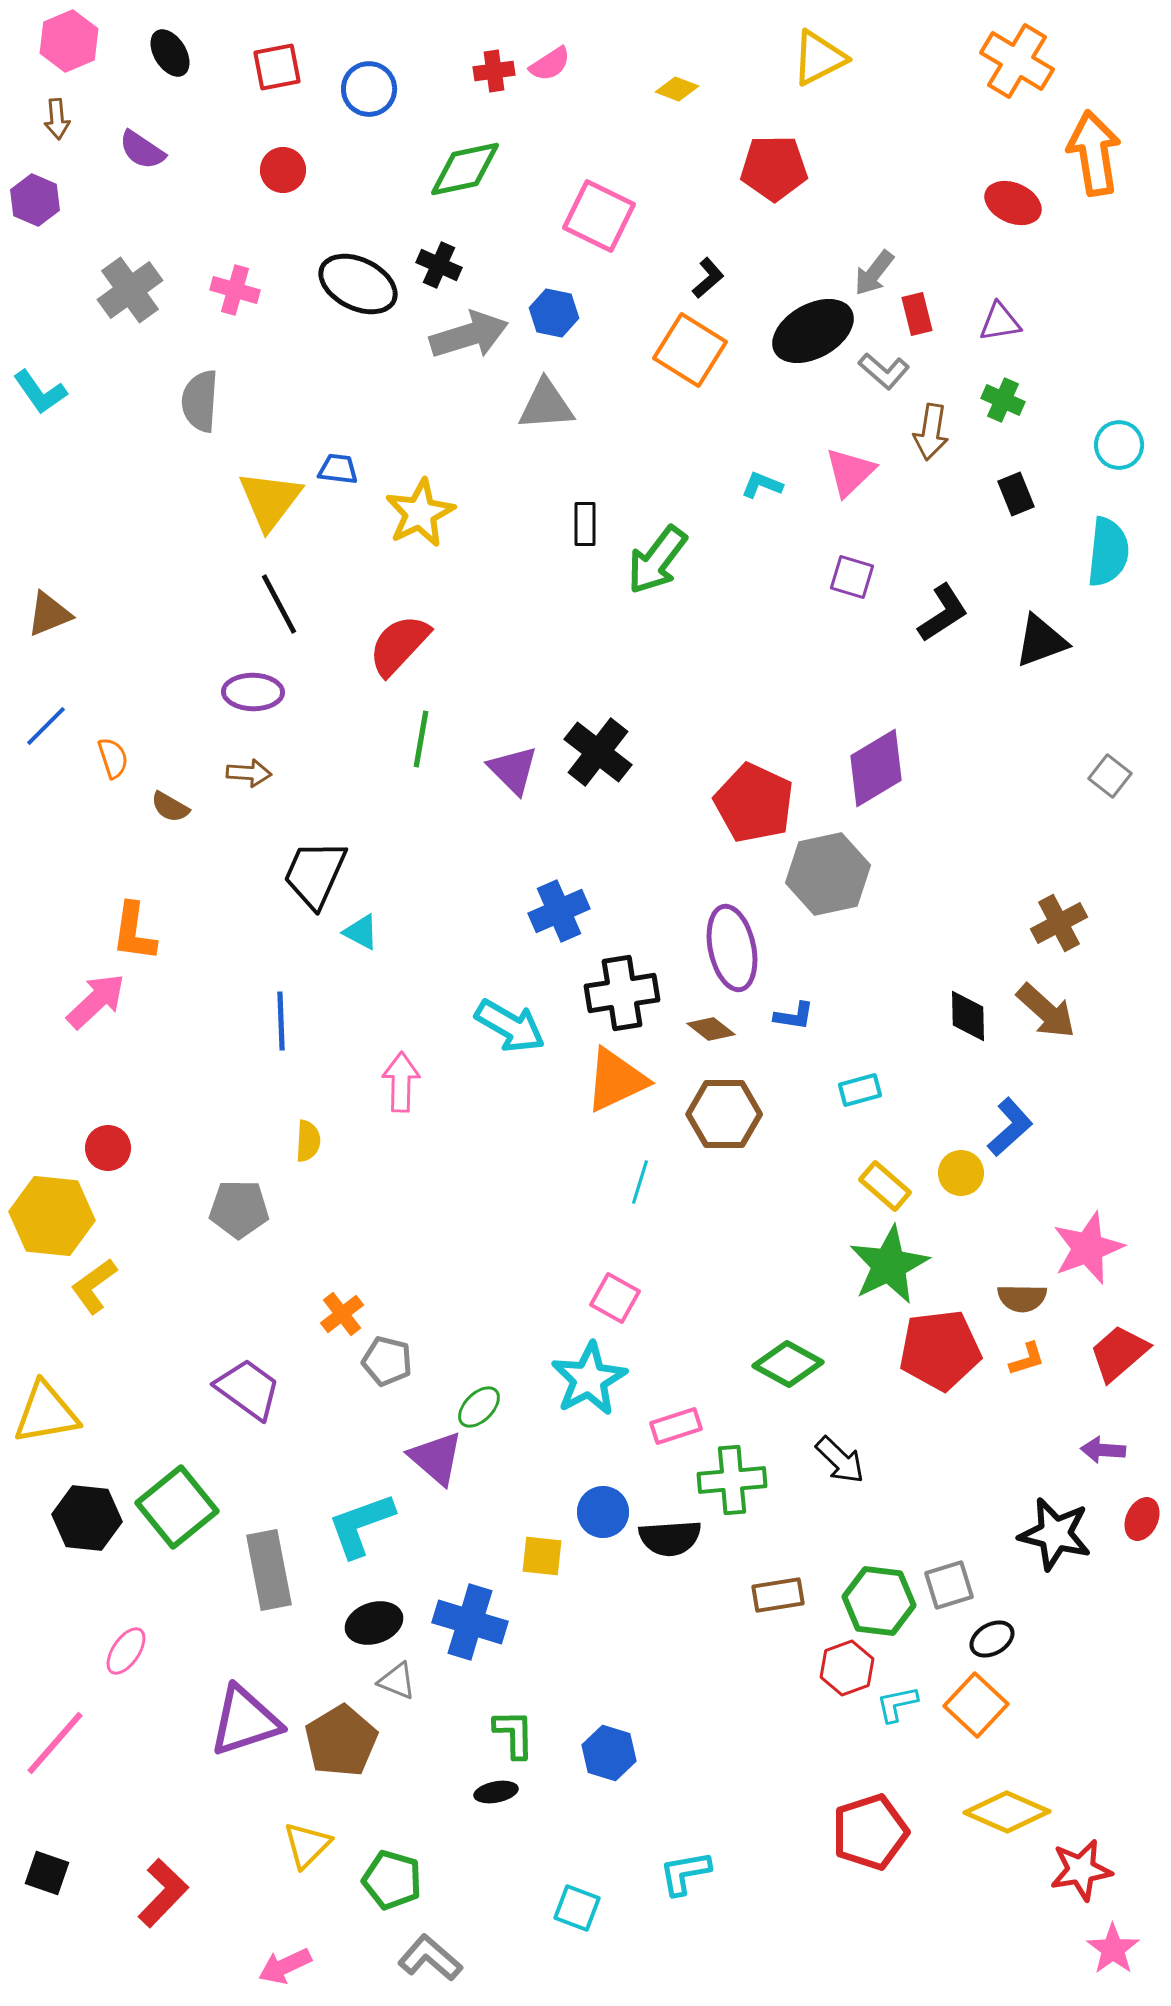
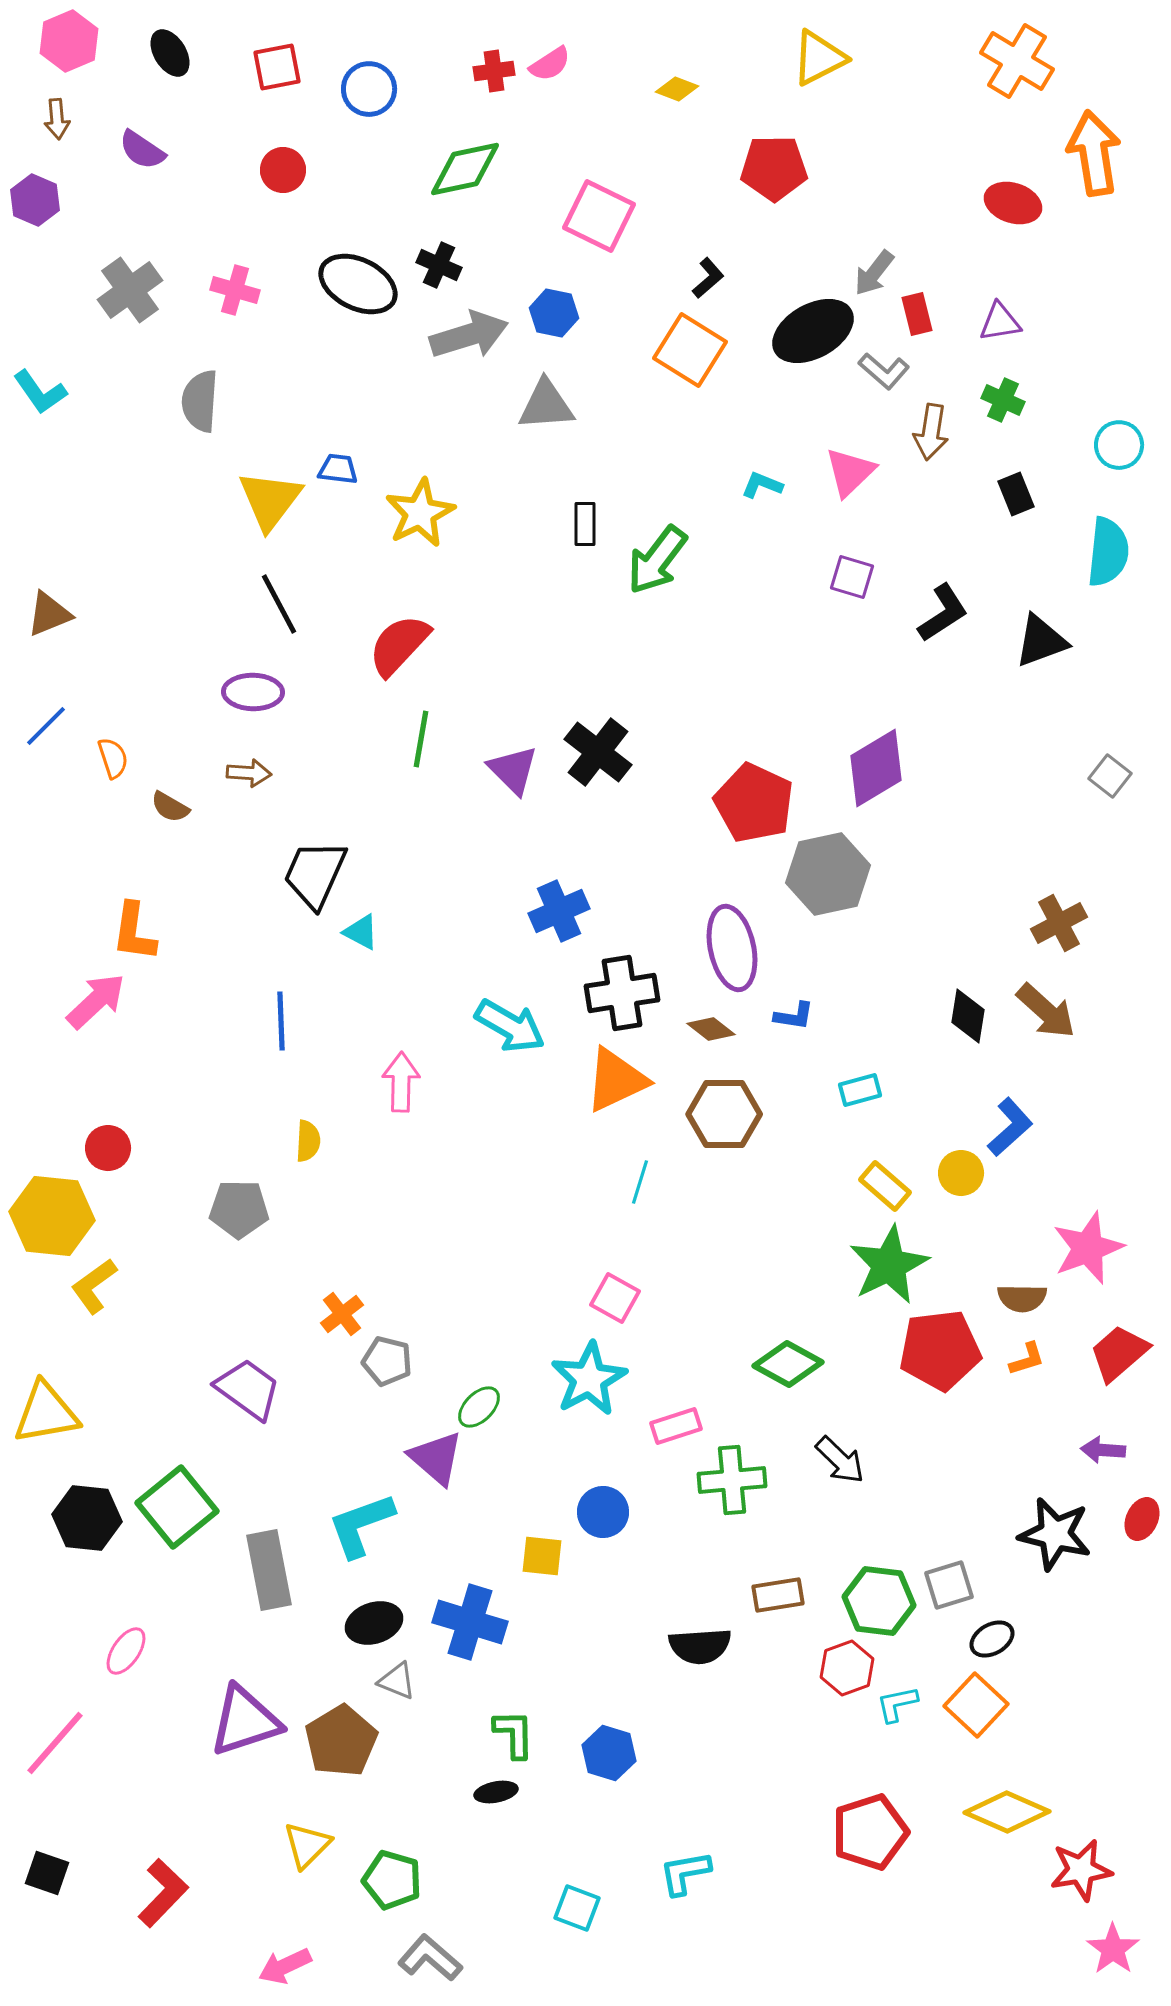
red ellipse at (1013, 203): rotated 6 degrees counterclockwise
black diamond at (968, 1016): rotated 10 degrees clockwise
black semicircle at (670, 1538): moved 30 px right, 108 px down
